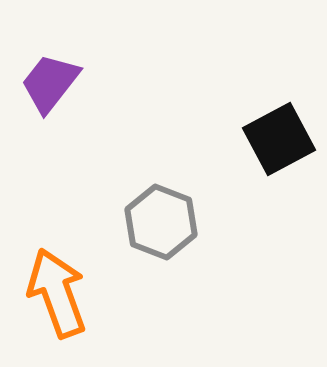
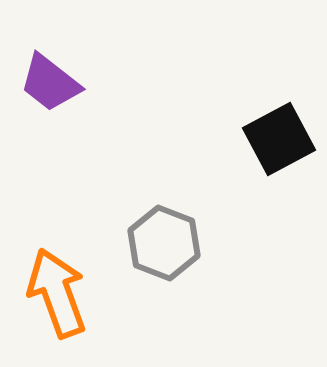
purple trapezoid: rotated 90 degrees counterclockwise
gray hexagon: moved 3 px right, 21 px down
